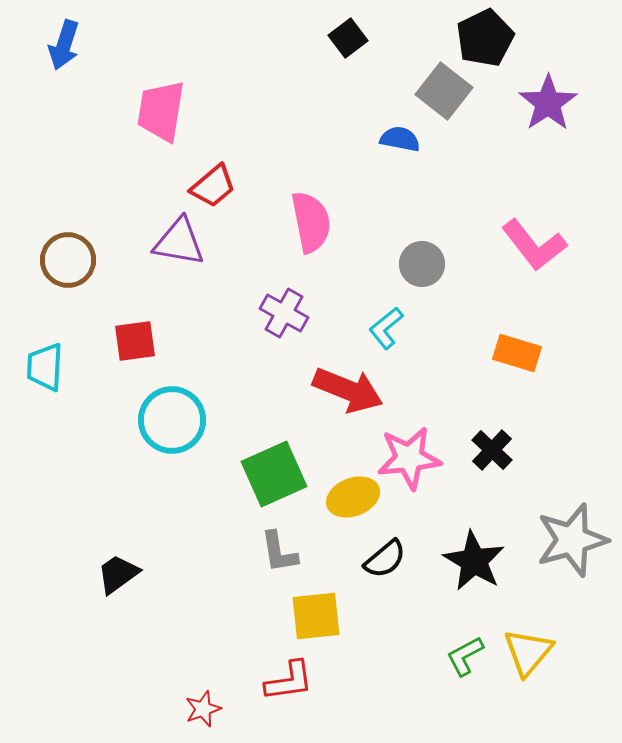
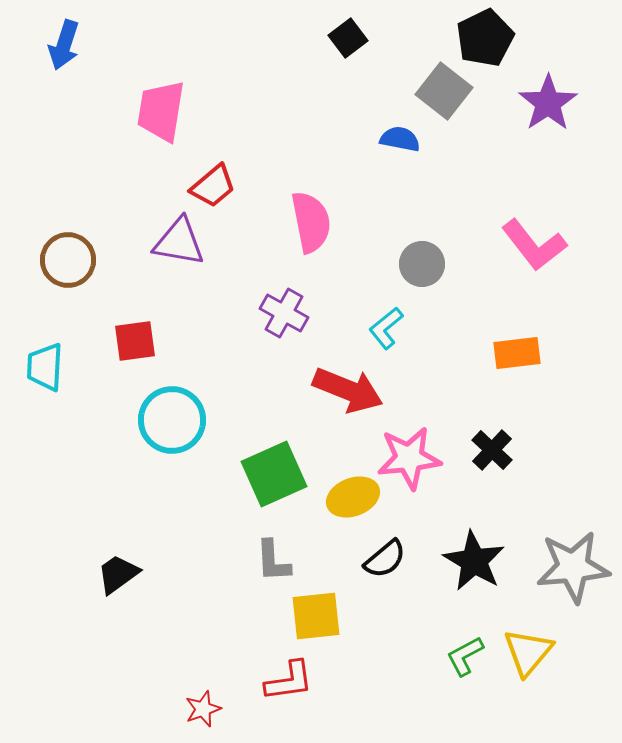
orange rectangle: rotated 24 degrees counterclockwise
gray star: moved 1 px right, 27 px down; rotated 10 degrees clockwise
gray L-shape: moved 6 px left, 9 px down; rotated 6 degrees clockwise
